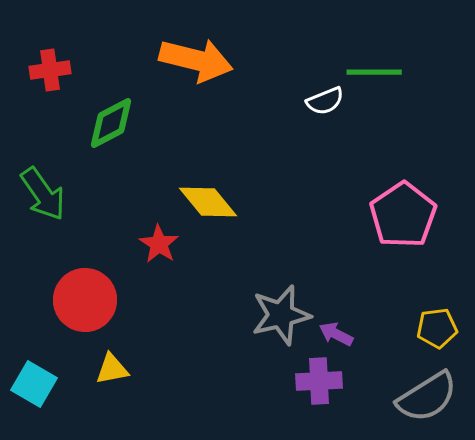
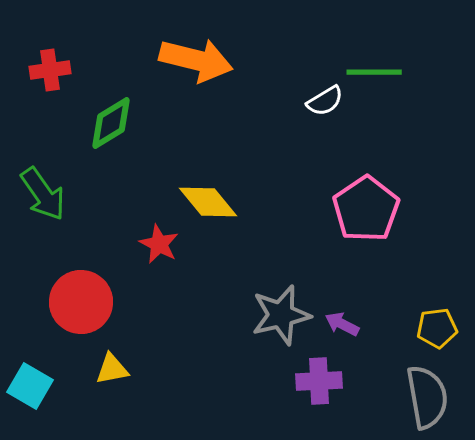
white semicircle: rotated 9 degrees counterclockwise
green diamond: rotated 4 degrees counterclockwise
pink pentagon: moved 37 px left, 6 px up
red star: rotated 6 degrees counterclockwise
red circle: moved 4 px left, 2 px down
purple arrow: moved 6 px right, 10 px up
cyan square: moved 4 px left, 2 px down
gray semicircle: rotated 68 degrees counterclockwise
